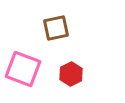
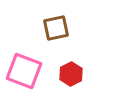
pink square: moved 1 px right, 2 px down
